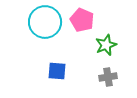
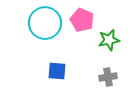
cyan circle: moved 1 px down
green star: moved 3 px right, 5 px up; rotated 10 degrees clockwise
